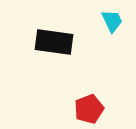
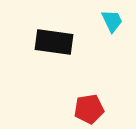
red pentagon: rotated 12 degrees clockwise
